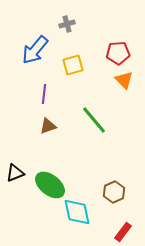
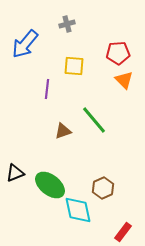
blue arrow: moved 10 px left, 6 px up
yellow square: moved 1 px right, 1 px down; rotated 20 degrees clockwise
purple line: moved 3 px right, 5 px up
brown triangle: moved 15 px right, 5 px down
brown hexagon: moved 11 px left, 4 px up
cyan diamond: moved 1 px right, 2 px up
